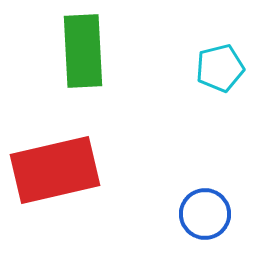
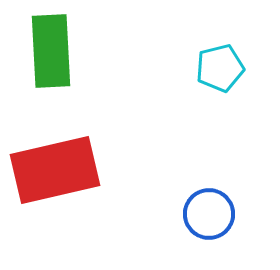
green rectangle: moved 32 px left
blue circle: moved 4 px right
